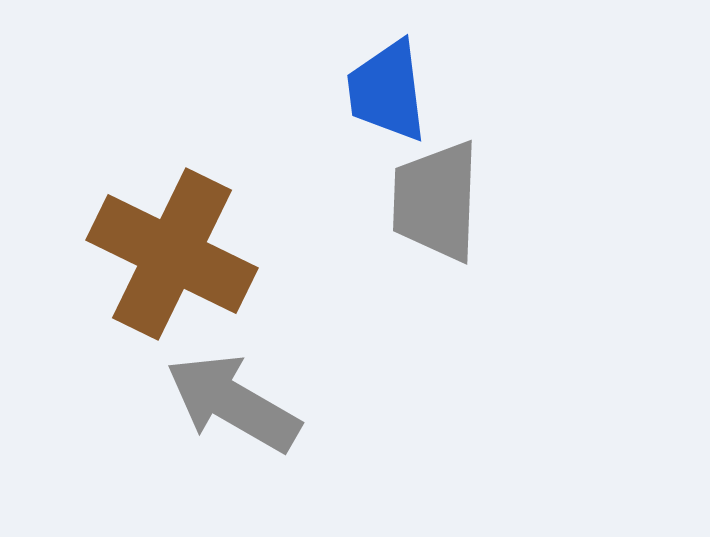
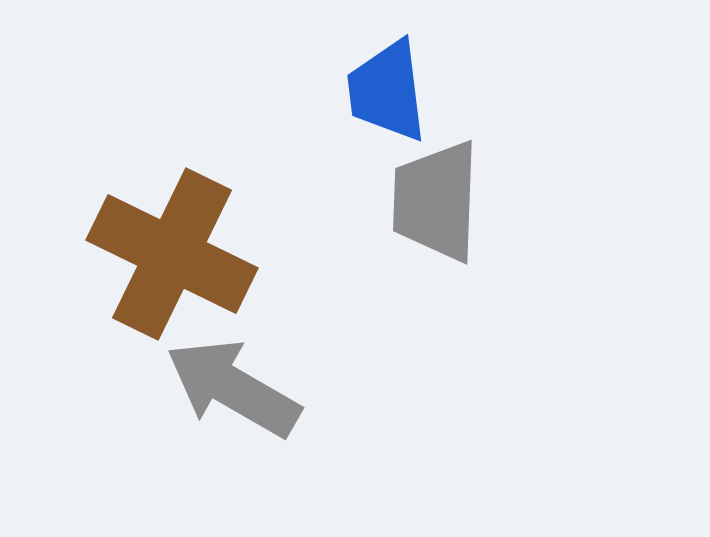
gray arrow: moved 15 px up
